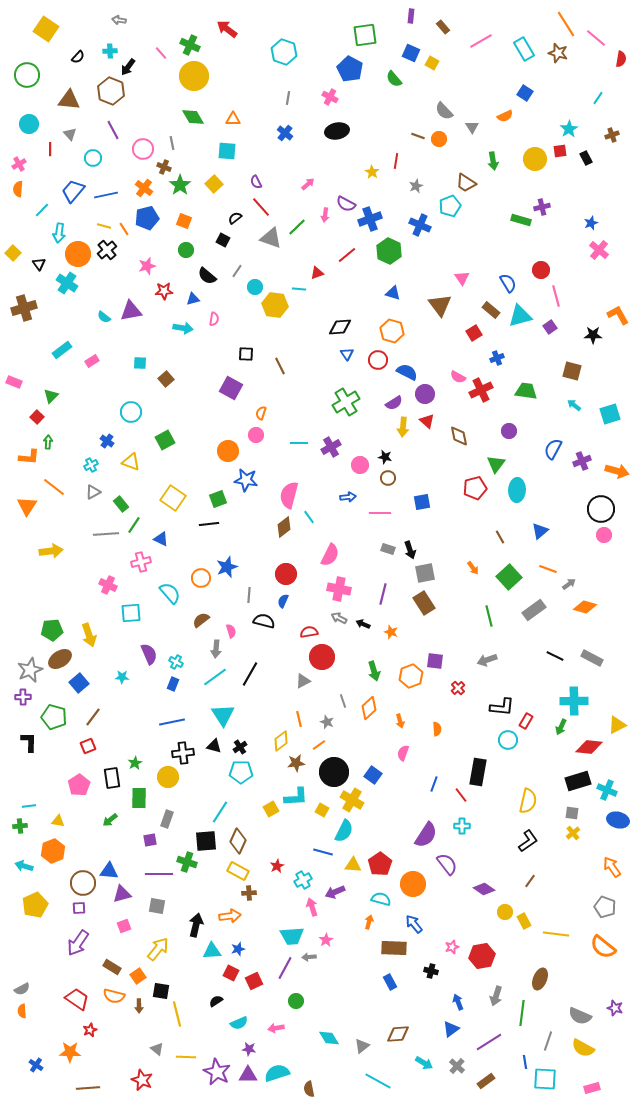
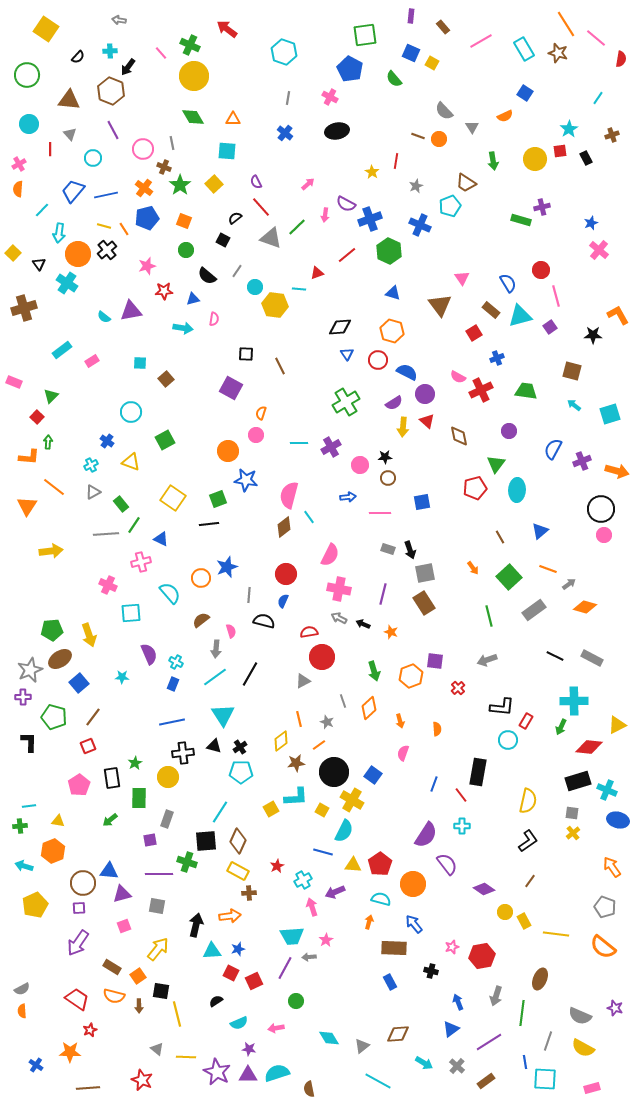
black star at (385, 457): rotated 16 degrees counterclockwise
